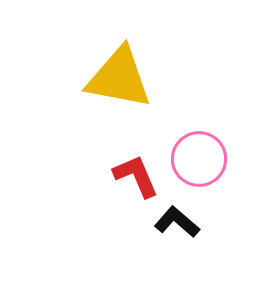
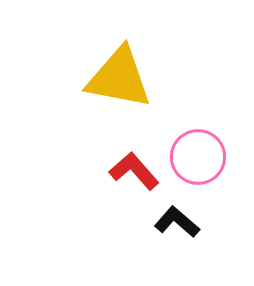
pink circle: moved 1 px left, 2 px up
red L-shape: moved 2 px left, 5 px up; rotated 18 degrees counterclockwise
